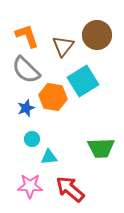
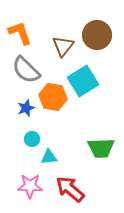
orange L-shape: moved 7 px left, 3 px up
